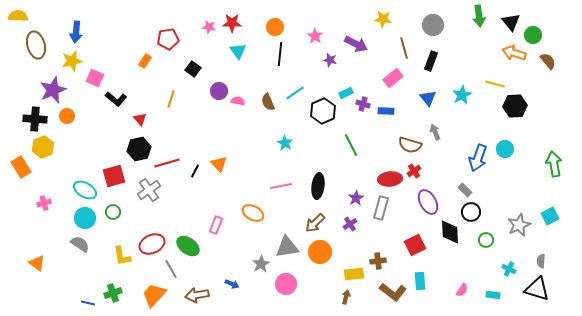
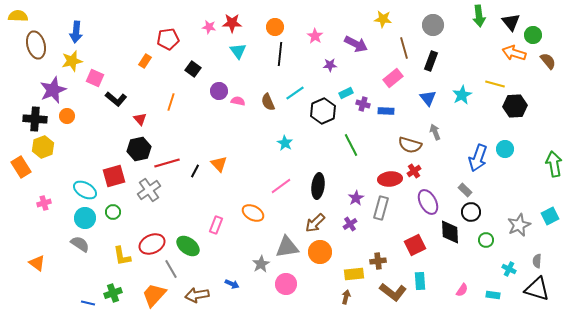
purple star at (330, 60): moved 5 px down; rotated 16 degrees counterclockwise
orange line at (171, 99): moved 3 px down
pink line at (281, 186): rotated 25 degrees counterclockwise
gray semicircle at (541, 261): moved 4 px left
